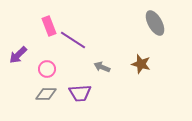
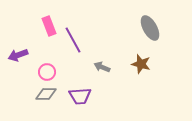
gray ellipse: moved 5 px left, 5 px down
purple line: rotated 28 degrees clockwise
purple arrow: rotated 24 degrees clockwise
pink circle: moved 3 px down
purple trapezoid: moved 3 px down
